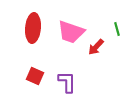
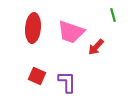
green line: moved 4 px left, 14 px up
red square: moved 2 px right
